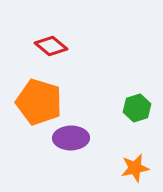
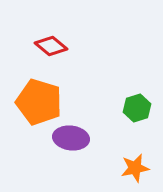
purple ellipse: rotated 8 degrees clockwise
